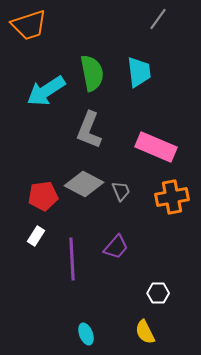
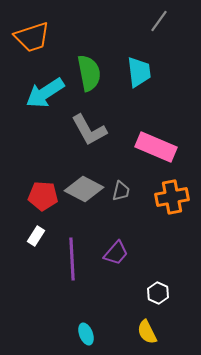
gray line: moved 1 px right, 2 px down
orange trapezoid: moved 3 px right, 12 px down
green semicircle: moved 3 px left
cyan arrow: moved 1 px left, 2 px down
gray L-shape: rotated 51 degrees counterclockwise
gray diamond: moved 5 px down
gray trapezoid: rotated 35 degrees clockwise
red pentagon: rotated 12 degrees clockwise
purple trapezoid: moved 6 px down
white hexagon: rotated 25 degrees clockwise
yellow semicircle: moved 2 px right
